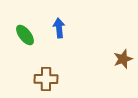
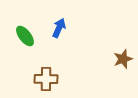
blue arrow: rotated 30 degrees clockwise
green ellipse: moved 1 px down
